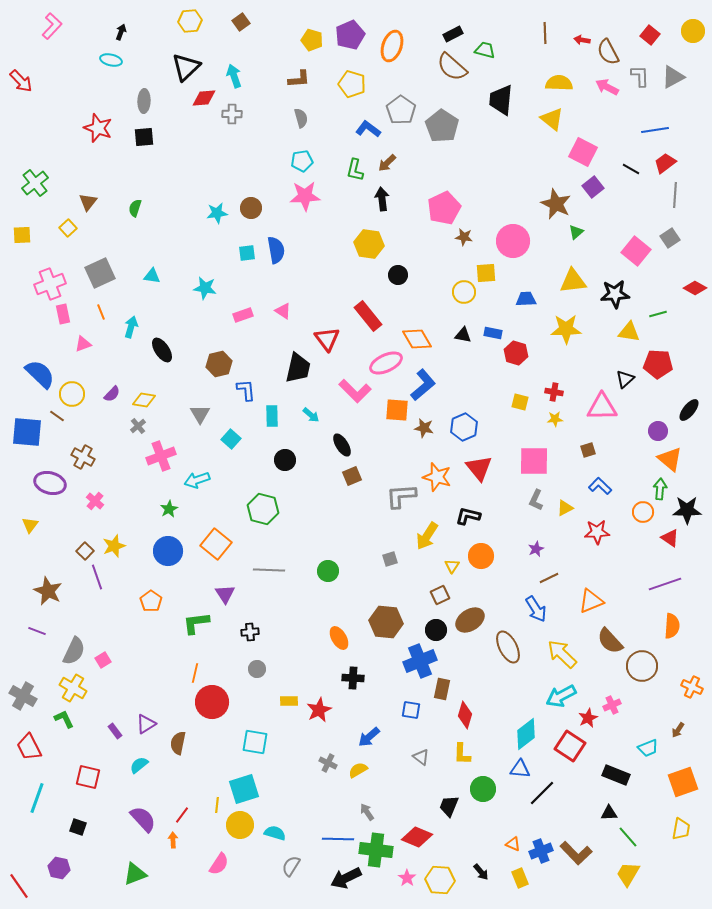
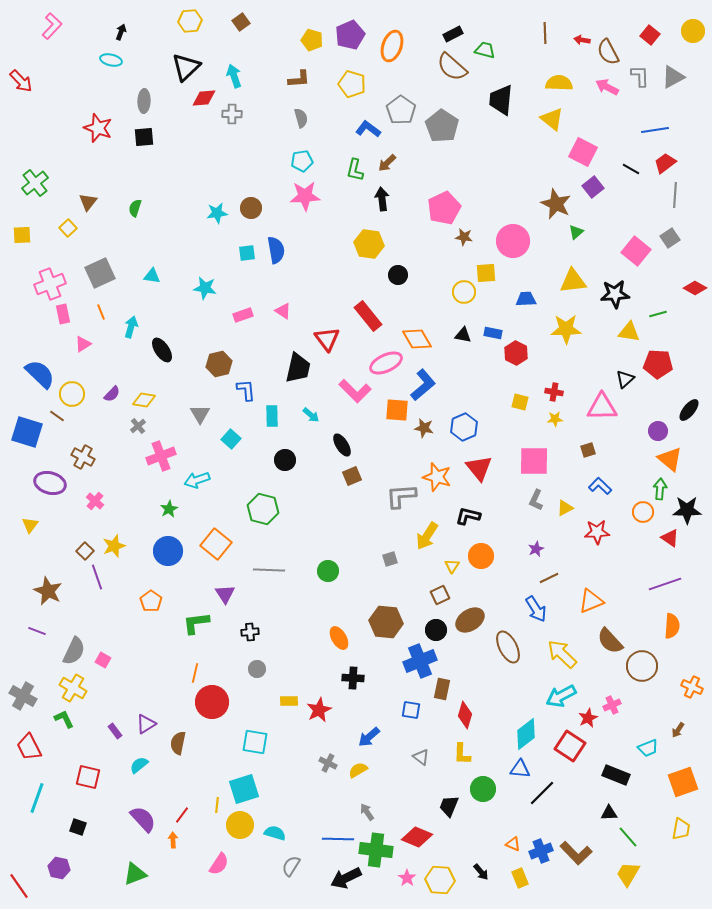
pink triangle at (83, 344): rotated 12 degrees counterclockwise
red hexagon at (516, 353): rotated 10 degrees clockwise
blue square at (27, 432): rotated 12 degrees clockwise
pink square at (103, 660): rotated 28 degrees counterclockwise
